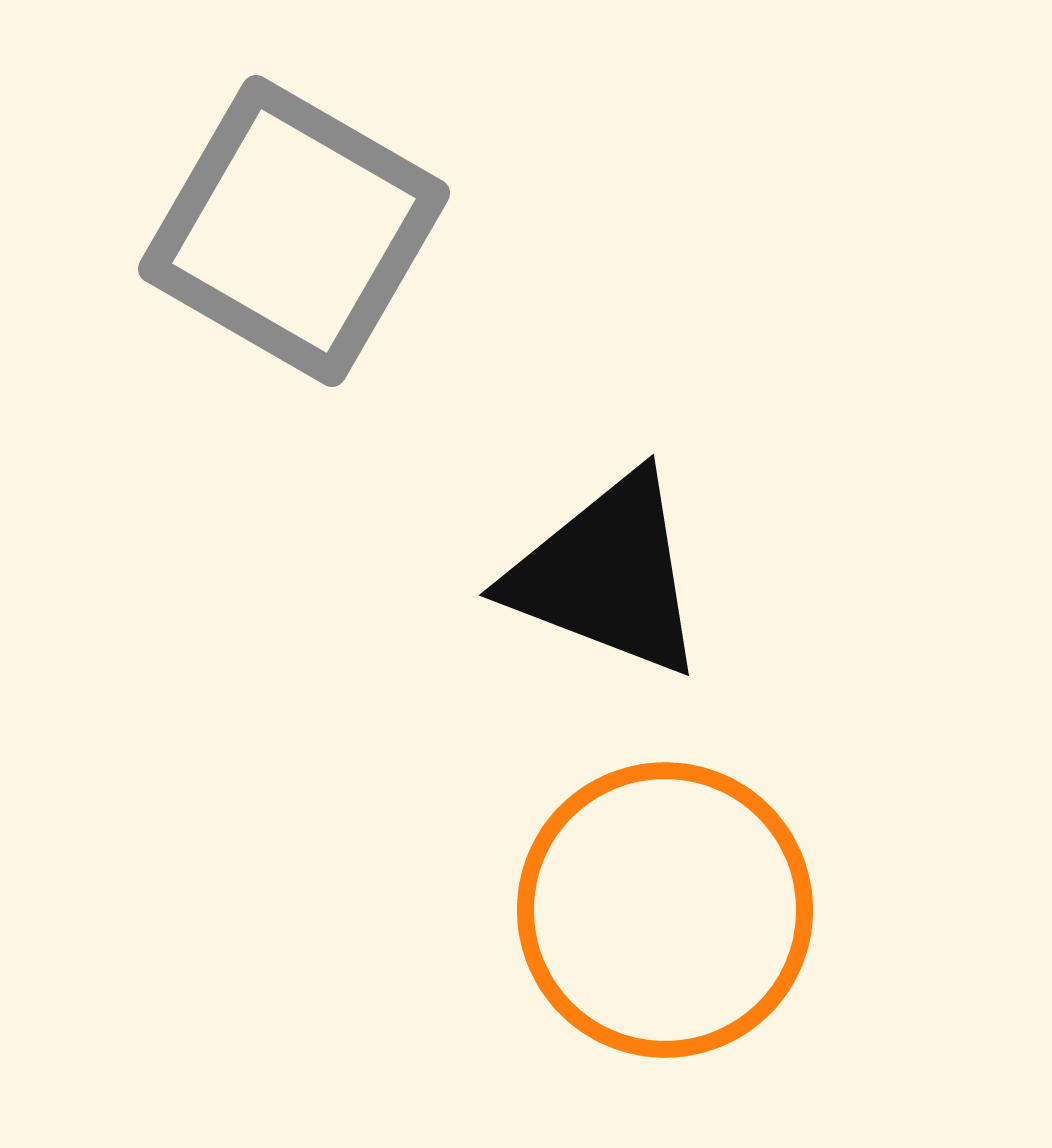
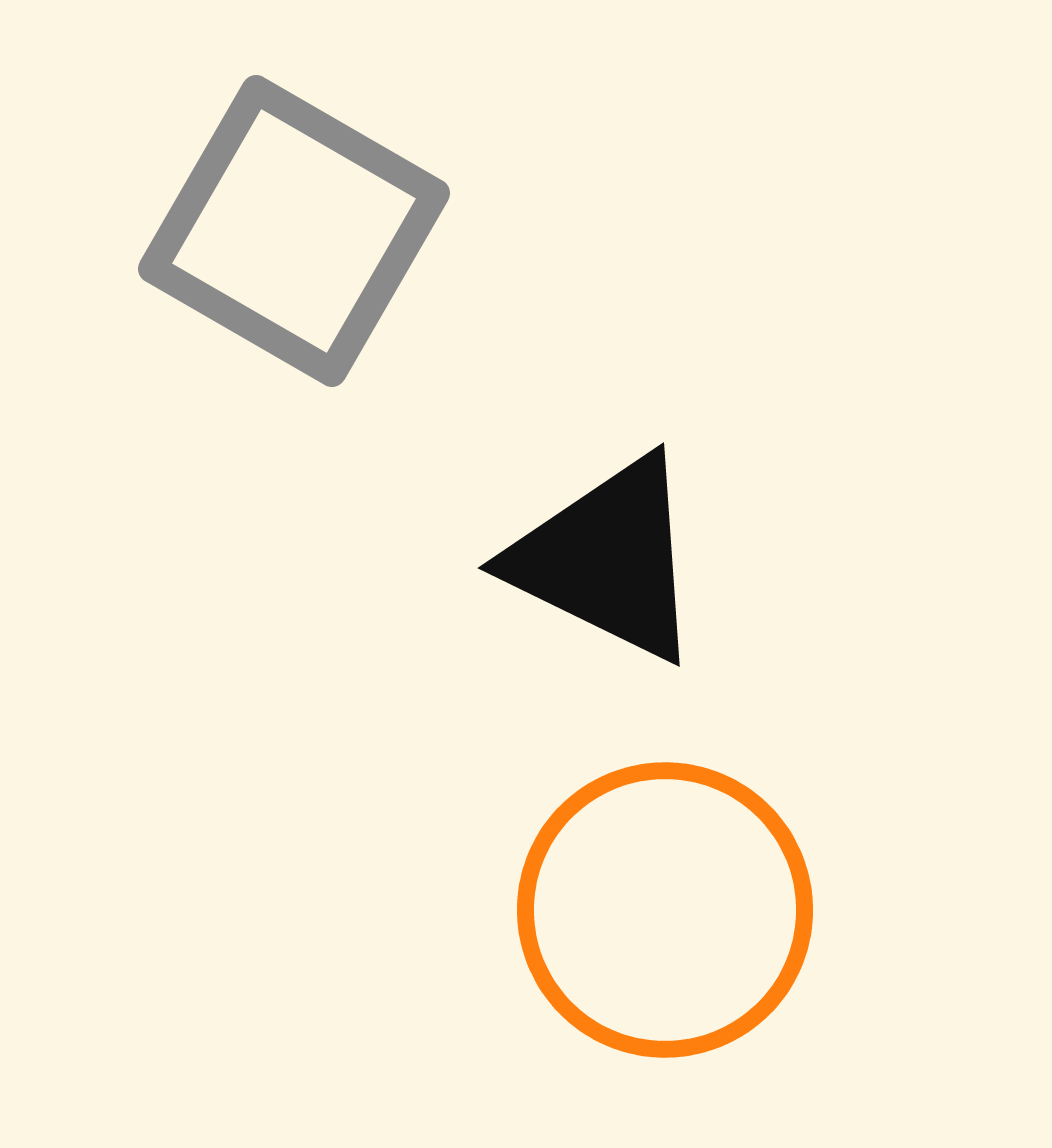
black triangle: moved 16 px up; rotated 5 degrees clockwise
